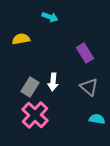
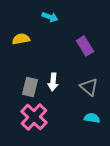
purple rectangle: moved 7 px up
gray rectangle: rotated 18 degrees counterclockwise
pink cross: moved 1 px left, 2 px down
cyan semicircle: moved 5 px left, 1 px up
